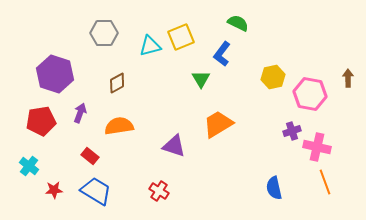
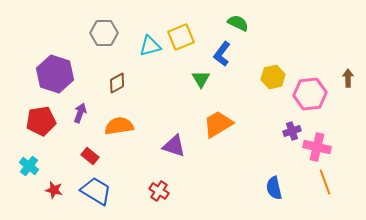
pink hexagon: rotated 16 degrees counterclockwise
red star: rotated 18 degrees clockwise
